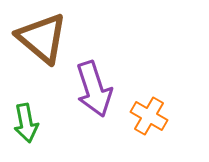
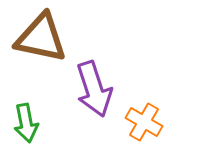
brown triangle: moved 1 px left; rotated 28 degrees counterclockwise
orange cross: moved 5 px left, 6 px down
